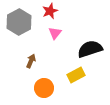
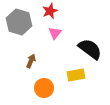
gray hexagon: rotated 15 degrees counterclockwise
black semicircle: rotated 55 degrees clockwise
yellow rectangle: rotated 18 degrees clockwise
